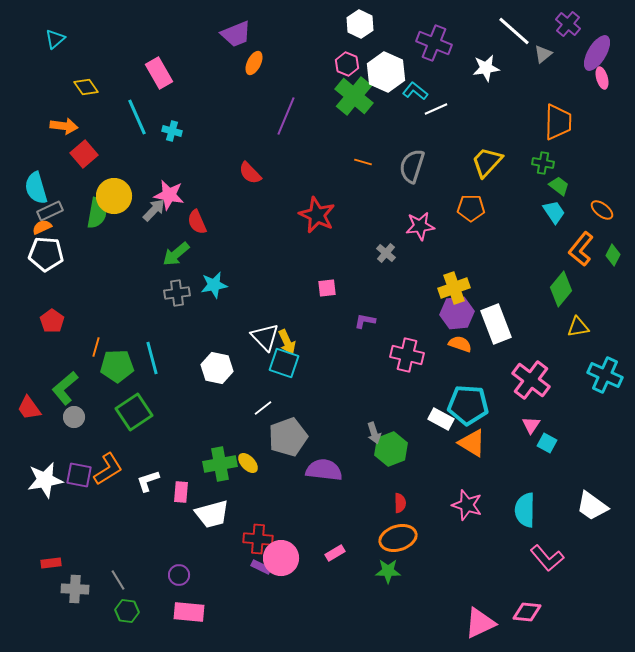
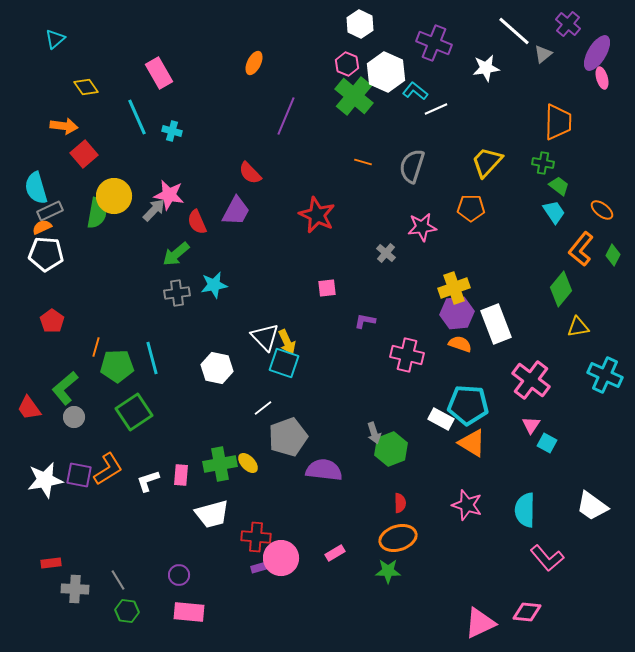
purple trapezoid at (236, 34): moved 177 px down; rotated 40 degrees counterclockwise
pink star at (420, 226): moved 2 px right, 1 px down
pink rectangle at (181, 492): moved 17 px up
red cross at (258, 539): moved 2 px left, 2 px up
purple rectangle at (261, 567): rotated 42 degrees counterclockwise
